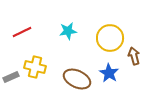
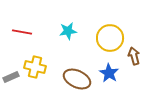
red line: rotated 36 degrees clockwise
